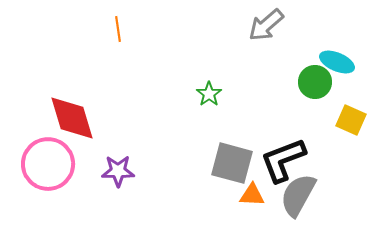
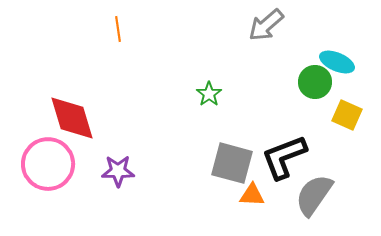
yellow square: moved 4 px left, 5 px up
black L-shape: moved 1 px right, 3 px up
gray semicircle: moved 16 px right; rotated 6 degrees clockwise
